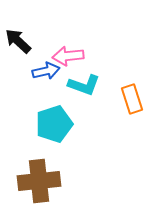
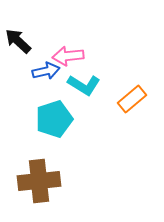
cyan L-shape: rotated 12 degrees clockwise
orange rectangle: rotated 68 degrees clockwise
cyan pentagon: moved 5 px up
